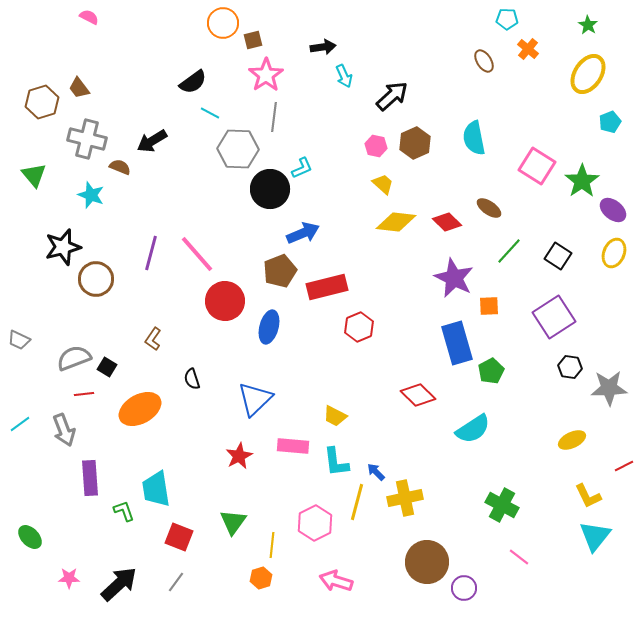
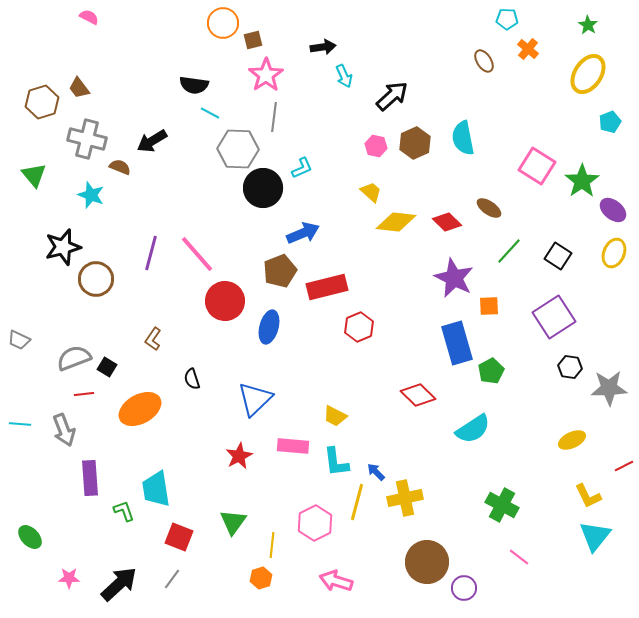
black semicircle at (193, 82): moved 1 px right, 3 px down; rotated 44 degrees clockwise
cyan semicircle at (474, 138): moved 11 px left
yellow trapezoid at (383, 184): moved 12 px left, 8 px down
black circle at (270, 189): moved 7 px left, 1 px up
cyan line at (20, 424): rotated 40 degrees clockwise
gray line at (176, 582): moved 4 px left, 3 px up
